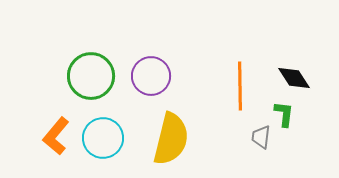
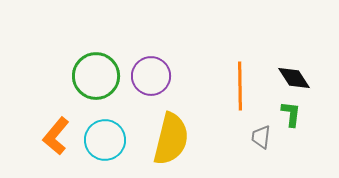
green circle: moved 5 px right
green L-shape: moved 7 px right
cyan circle: moved 2 px right, 2 px down
